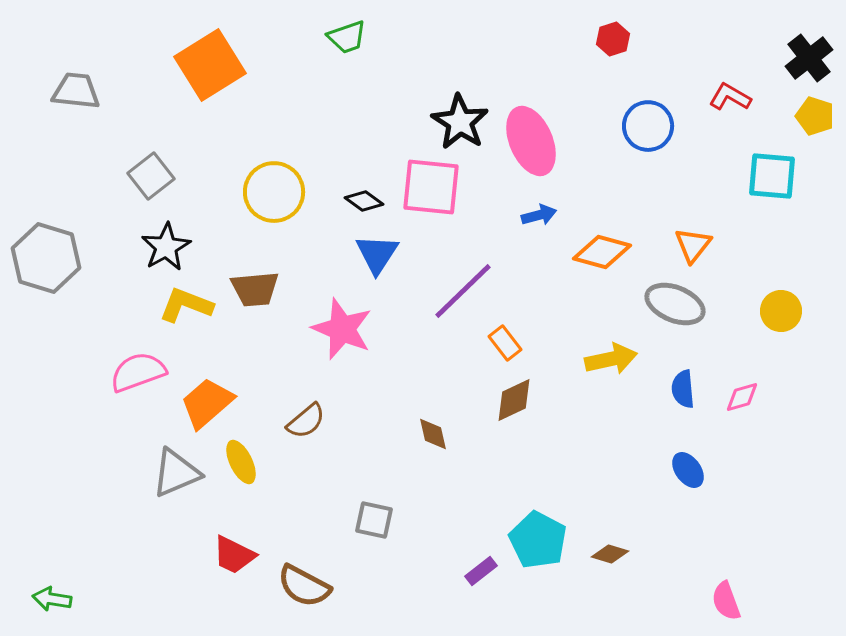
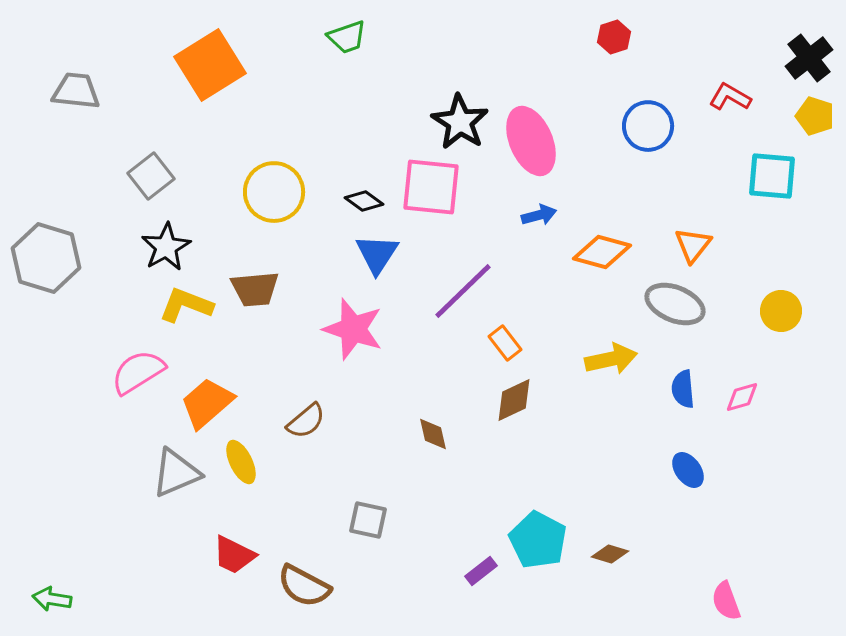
red hexagon at (613, 39): moved 1 px right, 2 px up
pink star at (342, 329): moved 11 px right; rotated 4 degrees counterclockwise
pink semicircle at (138, 372): rotated 12 degrees counterclockwise
gray square at (374, 520): moved 6 px left
